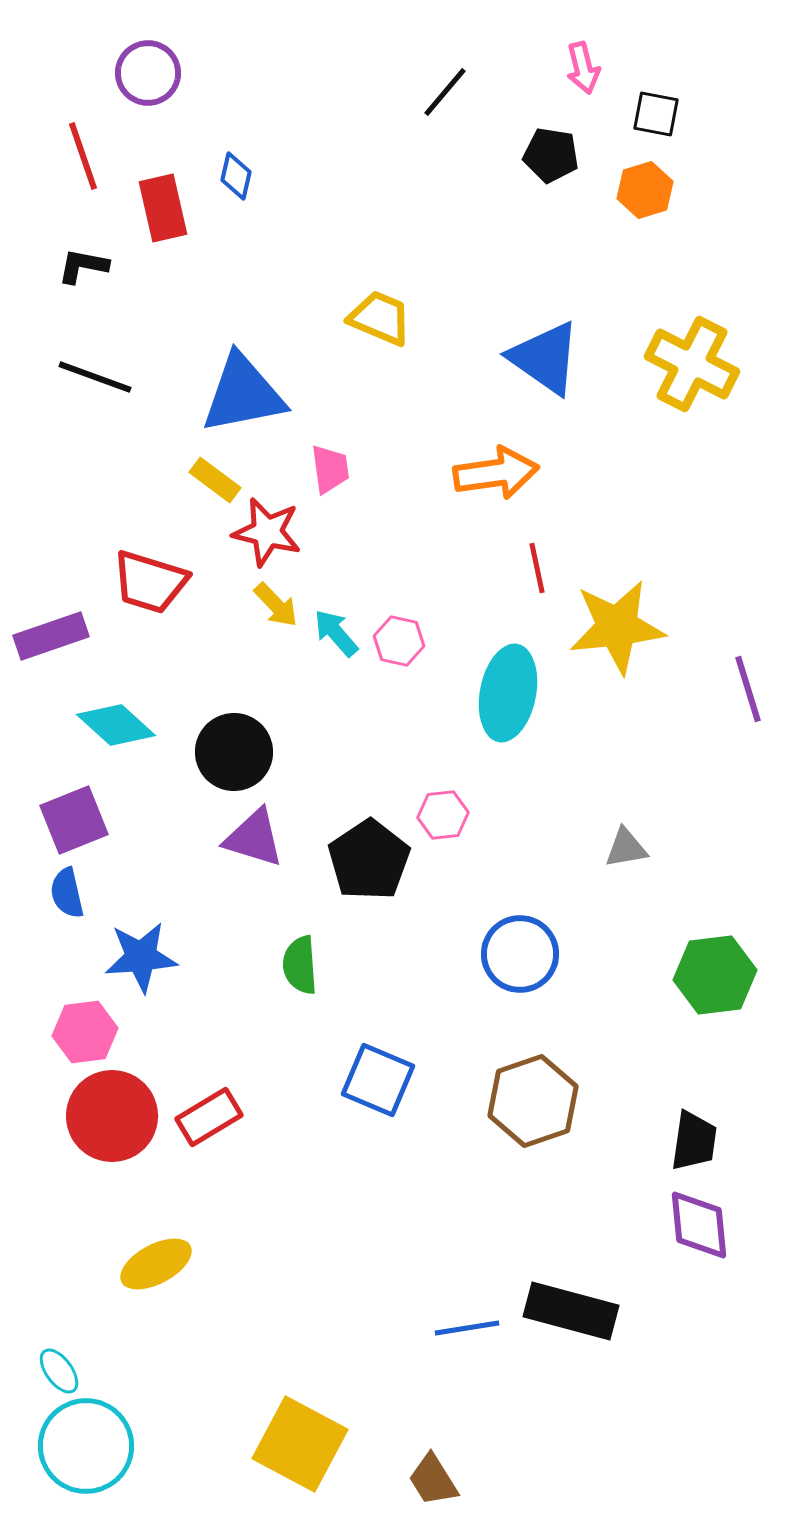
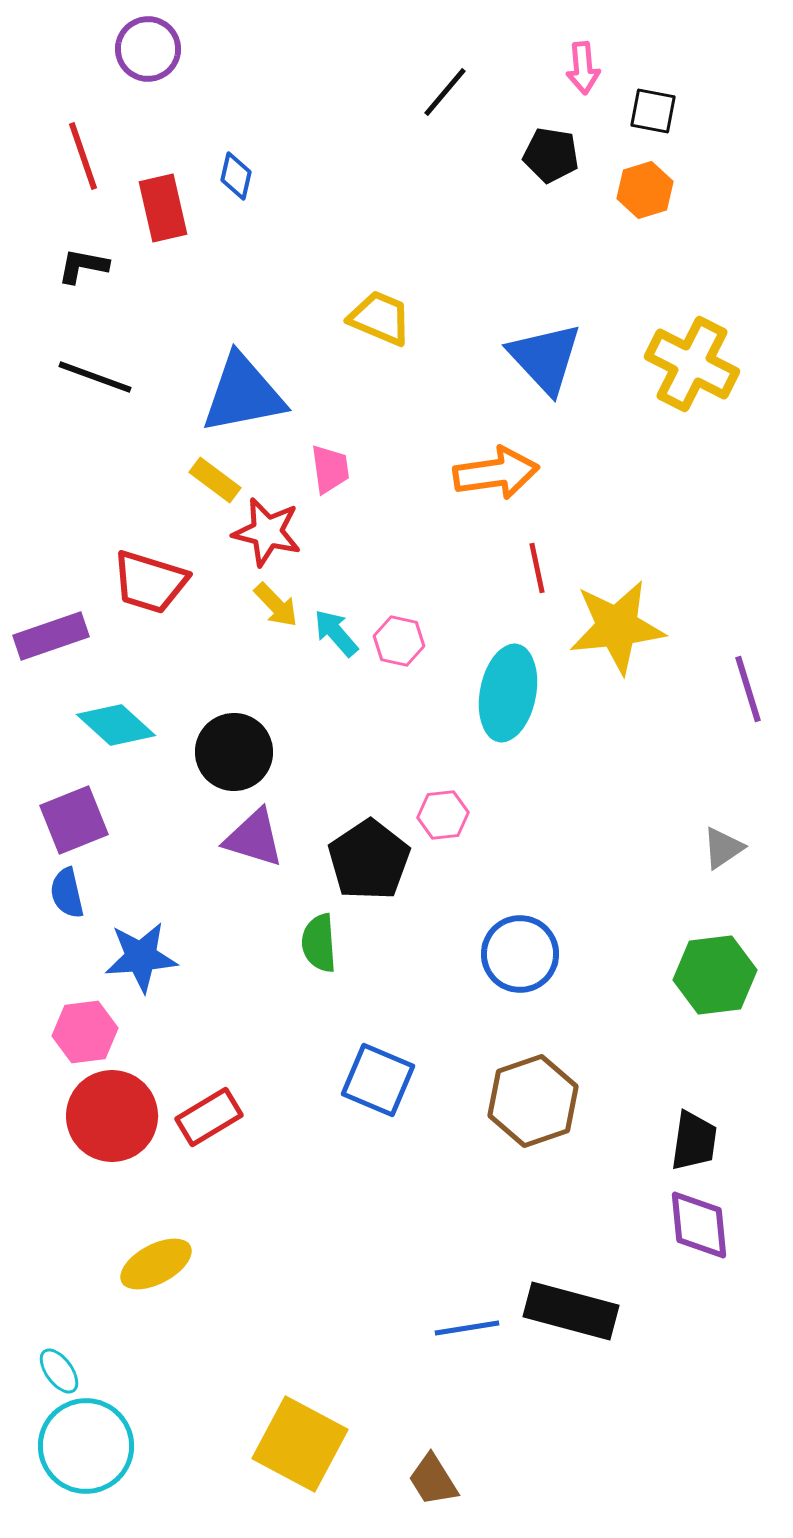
pink arrow at (583, 68): rotated 9 degrees clockwise
purple circle at (148, 73): moved 24 px up
black square at (656, 114): moved 3 px left, 3 px up
blue triangle at (545, 358): rotated 12 degrees clockwise
gray triangle at (626, 848): moved 97 px right; rotated 24 degrees counterclockwise
green semicircle at (300, 965): moved 19 px right, 22 px up
